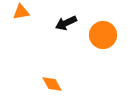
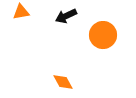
black arrow: moved 7 px up
orange diamond: moved 11 px right, 2 px up
